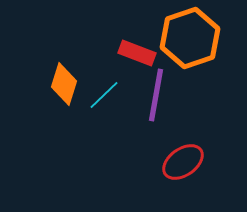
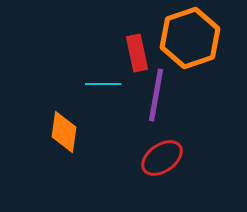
red rectangle: rotated 57 degrees clockwise
orange diamond: moved 48 px down; rotated 9 degrees counterclockwise
cyan line: moved 1 px left, 11 px up; rotated 44 degrees clockwise
red ellipse: moved 21 px left, 4 px up
